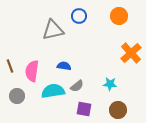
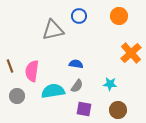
blue semicircle: moved 12 px right, 2 px up
gray semicircle: rotated 16 degrees counterclockwise
